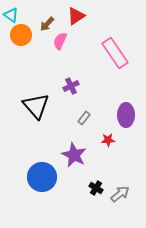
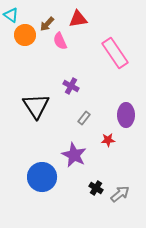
red triangle: moved 2 px right, 3 px down; rotated 24 degrees clockwise
orange circle: moved 4 px right
pink semicircle: rotated 48 degrees counterclockwise
purple cross: rotated 35 degrees counterclockwise
black triangle: rotated 8 degrees clockwise
